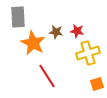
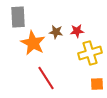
red star: rotated 16 degrees counterclockwise
yellow cross: moved 2 px right
red line: moved 1 px left, 2 px down
orange square: rotated 16 degrees clockwise
